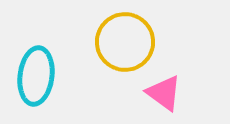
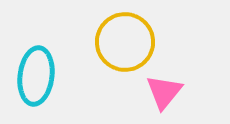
pink triangle: moved 1 px up; rotated 33 degrees clockwise
